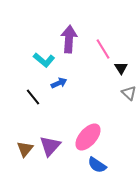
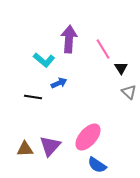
gray triangle: moved 1 px up
black line: rotated 42 degrees counterclockwise
brown triangle: rotated 48 degrees clockwise
